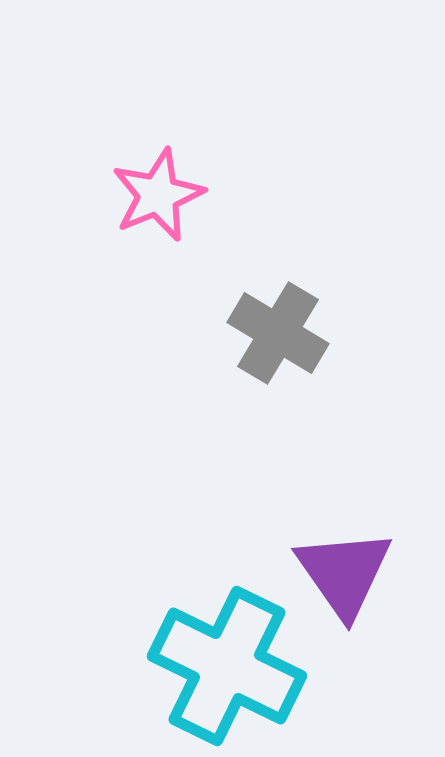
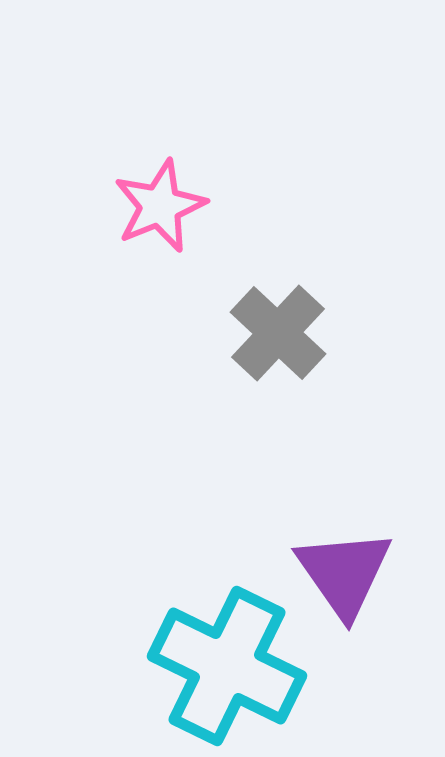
pink star: moved 2 px right, 11 px down
gray cross: rotated 12 degrees clockwise
